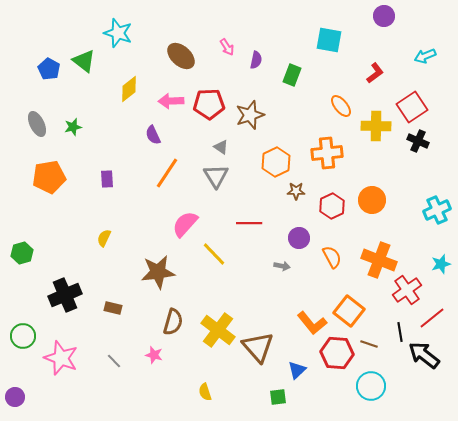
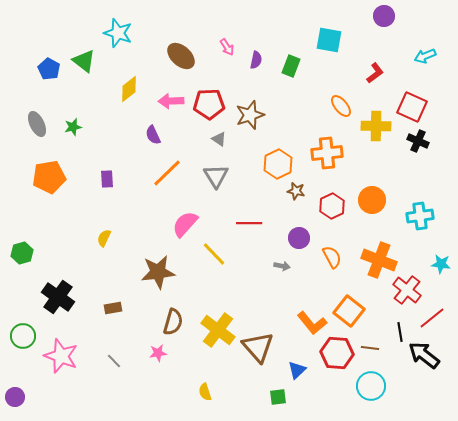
green rectangle at (292, 75): moved 1 px left, 9 px up
red square at (412, 107): rotated 32 degrees counterclockwise
gray triangle at (221, 147): moved 2 px left, 8 px up
orange hexagon at (276, 162): moved 2 px right, 2 px down
orange line at (167, 173): rotated 12 degrees clockwise
brown star at (296, 191): rotated 12 degrees clockwise
cyan cross at (437, 210): moved 17 px left, 6 px down; rotated 16 degrees clockwise
cyan star at (441, 264): rotated 24 degrees clockwise
red cross at (407, 290): rotated 16 degrees counterclockwise
black cross at (65, 295): moved 7 px left, 2 px down; rotated 32 degrees counterclockwise
brown rectangle at (113, 308): rotated 24 degrees counterclockwise
brown line at (369, 344): moved 1 px right, 4 px down; rotated 12 degrees counterclockwise
pink star at (154, 355): moved 4 px right, 2 px up; rotated 24 degrees counterclockwise
pink star at (61, 358): moved 2 px up
